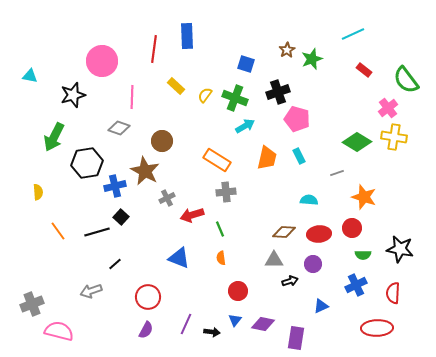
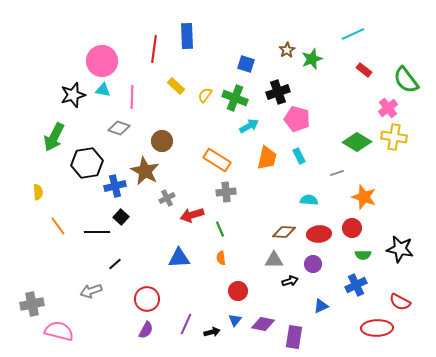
cyan triangle at (30, 76): moved 73 px right, 14 px down
cyan arrow at (245, 126): moved 4 px right
orange line at (58, 231): moved 5 px up
black line at (97, 232): rotated 15 degrees clockwise
blue triangle at (179, 258): rotated 25 degrees counterclockwise
red semicircle at (393, 293): moved 7 px right, 9 px down; rotated 65 degrees counterclockwise
red circle at (148, 297): moved 1 px left, 2 px down
gray cross at (32, 304): rotated 10 degrees clockwise
black arrow at (212, 332): rotated 21 degrees counterclockwise
purple rectangle at (296, 338): moved 2 px left, 1 px up
